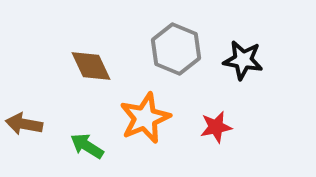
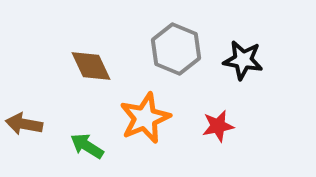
red star: moved 2 px right, 1 px up
